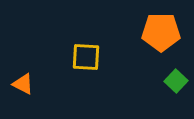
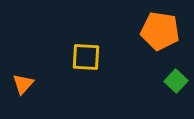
orange pentagon: moved 1 px left, 1 px up; rotated 9 degrees clockwise
orange triangle: rotated 45 degrees clockwise
